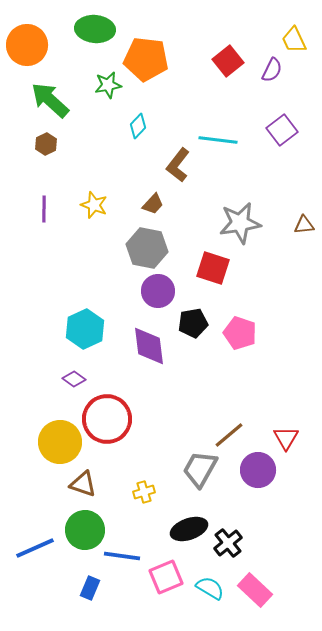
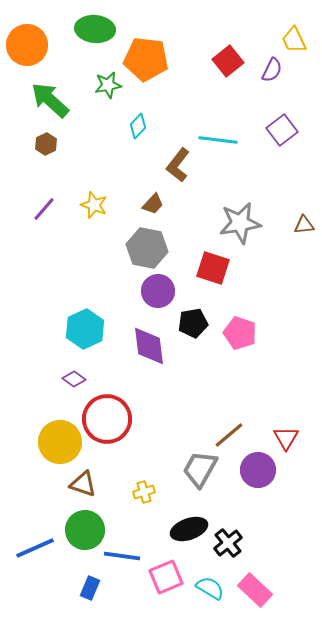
purple line at (44, 209): rotated 40 degrees clockwise
